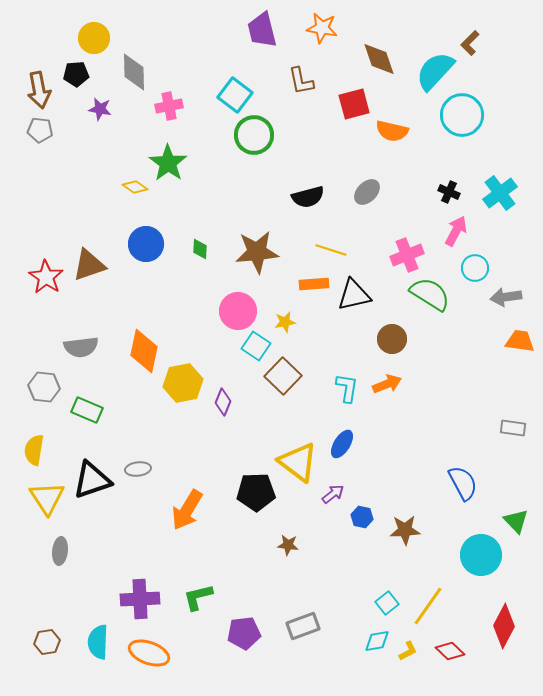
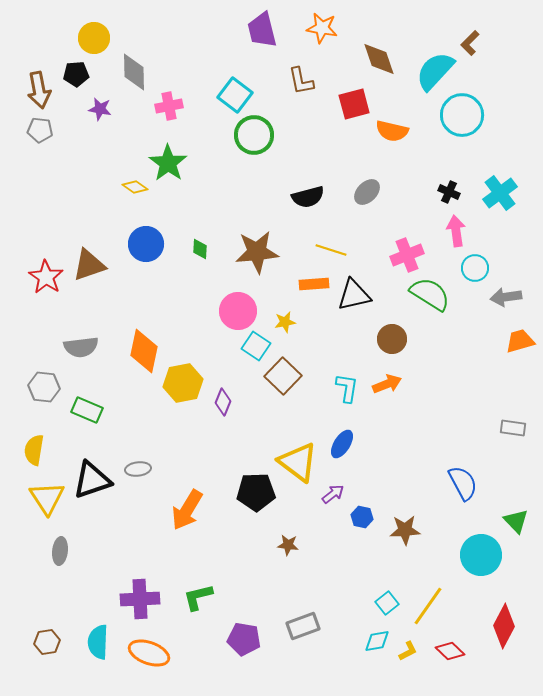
pink arrow at (456, 231): rotated 36 degrees counterclockwise
orange trapezoid at (520, 341): rotated 24 degrees counterclockwise
purple pentagon at (244, 633): moved 6 px down; rotated 16 degrees clockwise
